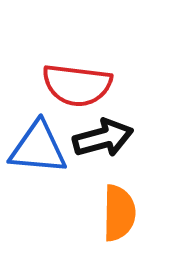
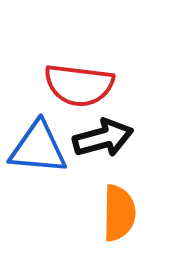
red semicircle: moved 2 px right
